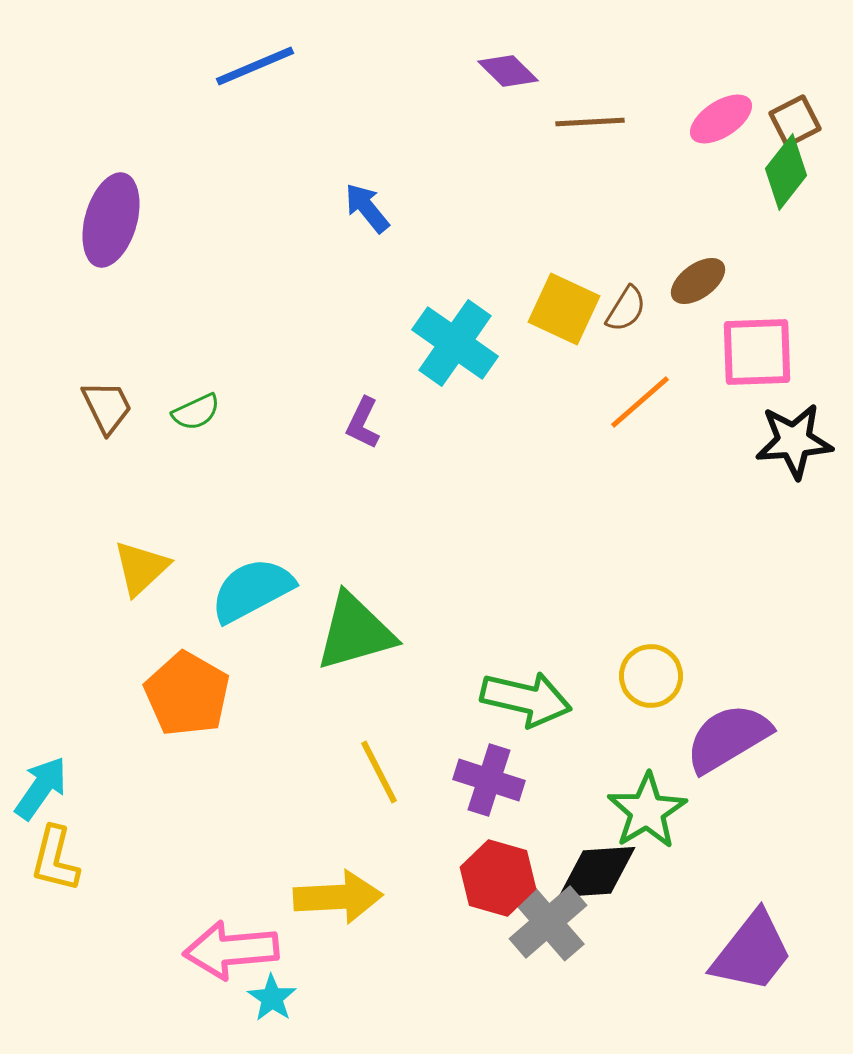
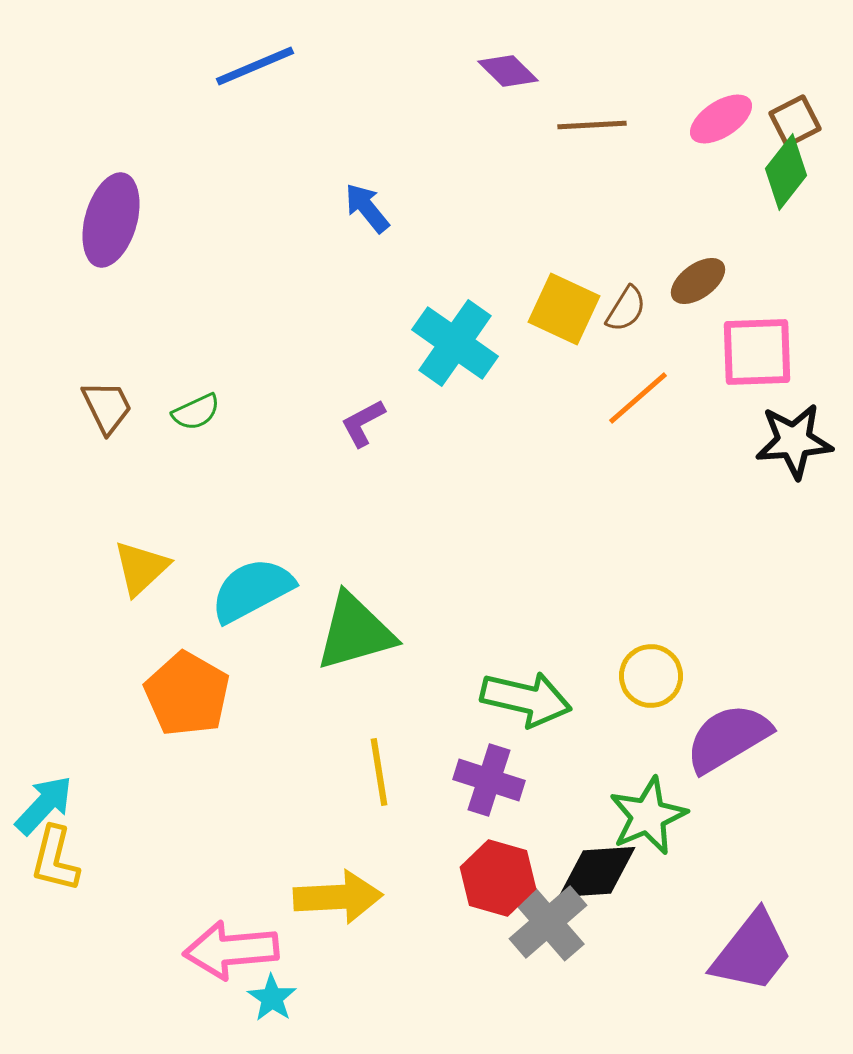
brown line: moved 2 px right, 3 px down
orange line: moved 2 px left, 4 px up
purple L-shape: rotated 36 degrees clockwise
yellow line: rotated 18 degrees clockwise
cyan arrow: moved 3 px right, 17 px down; rotated 8 degrees clockwise
green star: moved 1 px right, 5 px down; rotated 8 degrees clockwise
